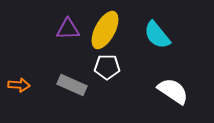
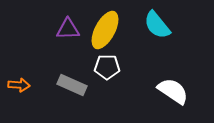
cyan semicircle: moved 10 px up
